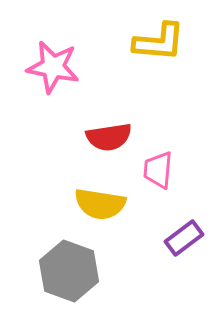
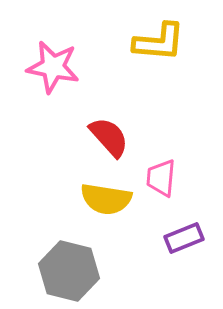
red semicircle: rotated 123 degrees counterclockwise
pink trapezoid: moved 3 px right, 8 px down
yellow semicircle: moved 6 px right, 5 px up
purple rectangle: rotated 15 degrees clockwise
gray hexagon: rotated 6 degrees counterclockwise
